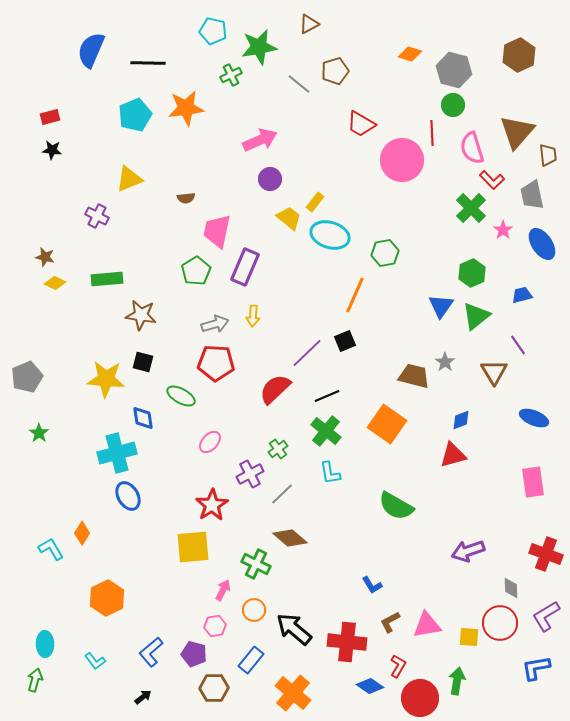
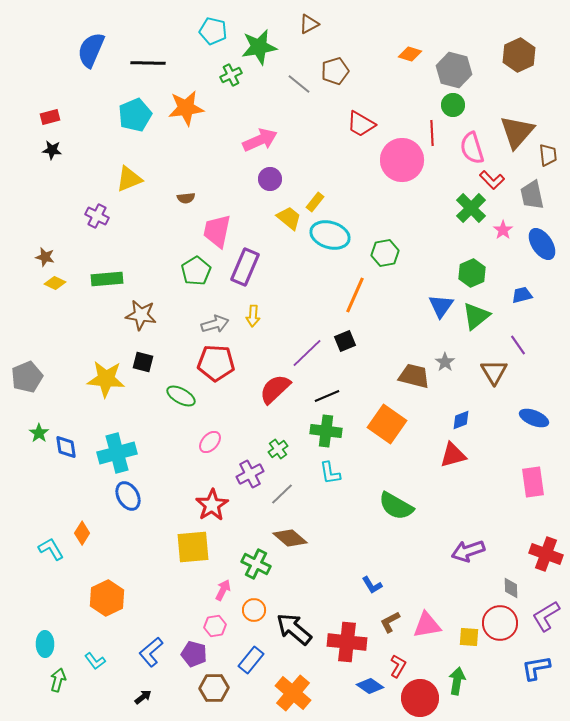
blue diamond at (143, 418): moved 77 px left, 29 px down
green cross at (326, 431): rotated 32 degrees counterclockwise
green arrow at (35, 680): moved 23 px right
